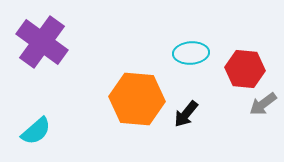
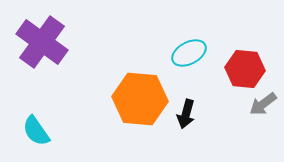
cyan ellipse: moved 2 px left; rotated 24 degrees counterclockwise
orange hexagon: moved 3 px right
black arrow: rotated 24 degrees counterclockwise
cyan semicircle: rotated 96 degrees clockwise
